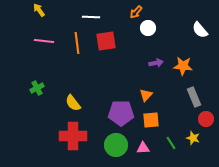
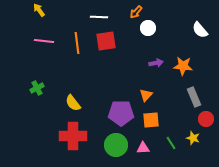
white line: moved 8 px right
